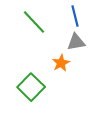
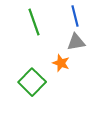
green line: rotated 24 degrees clockwise
orange star: rotated 24 degrees counterclockwise
green square: moved 1 px right, 5 px up
